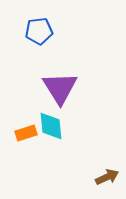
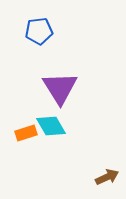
cyan diamond: rotated 24 degrees counterclockwise
